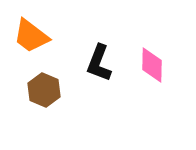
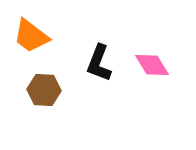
pink diamond: rotated 33 degrees counterclockwise
brown hexagon: rotated 20 degrees counterclockwise
